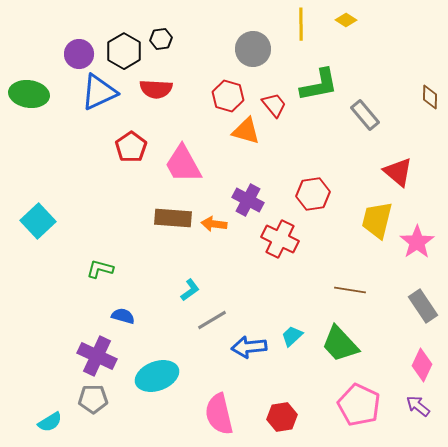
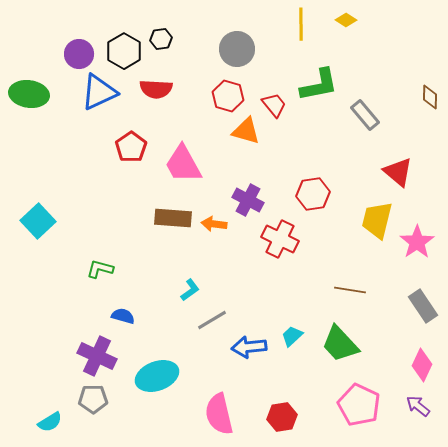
gray circle at (253, 49): moved 16 px left
